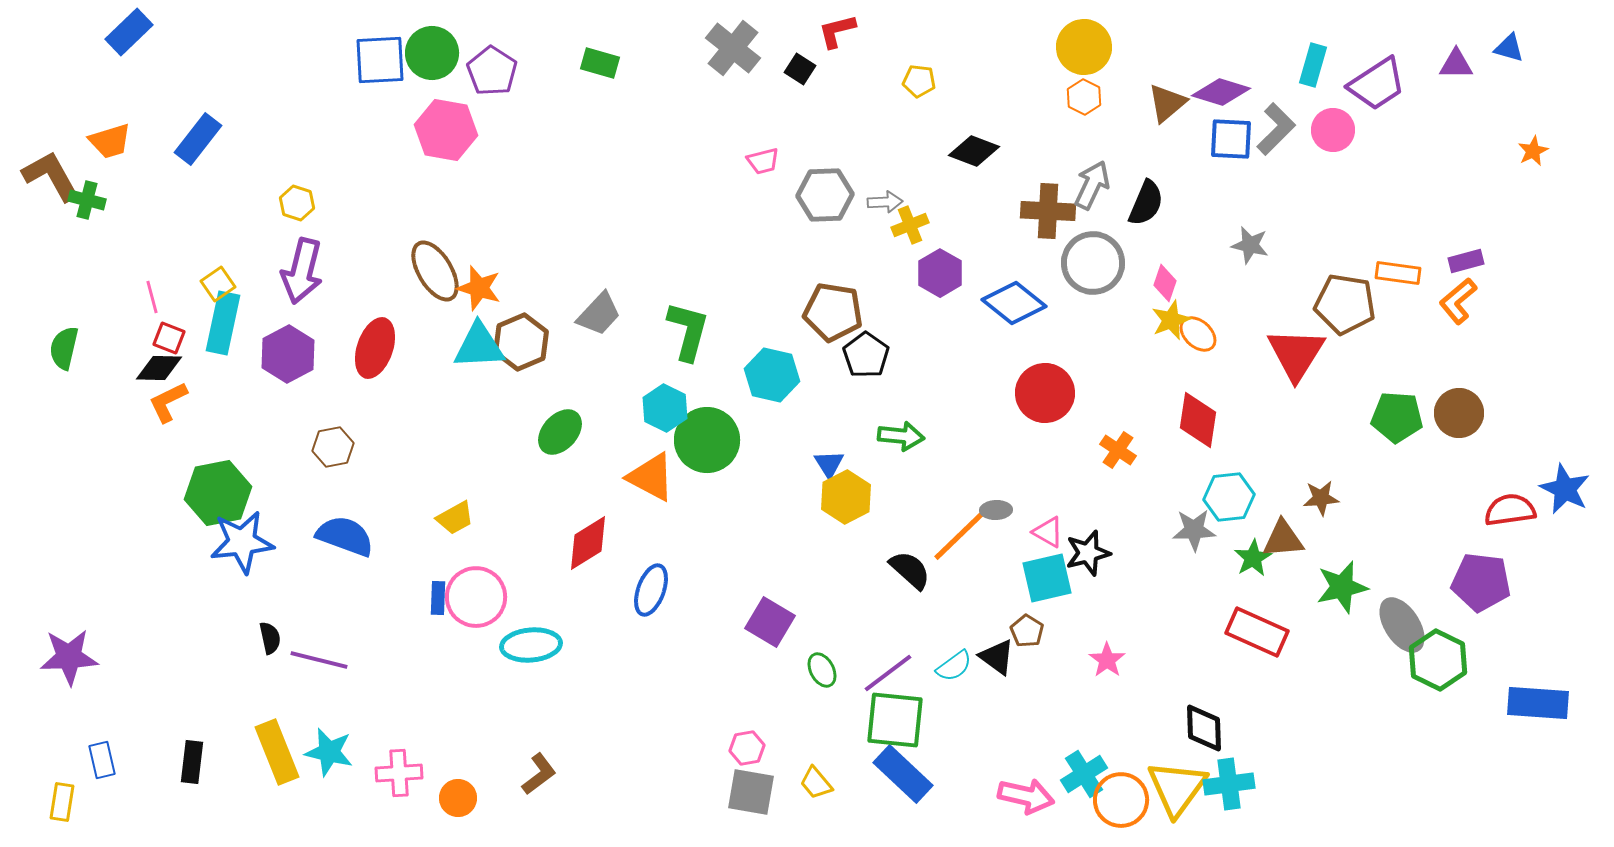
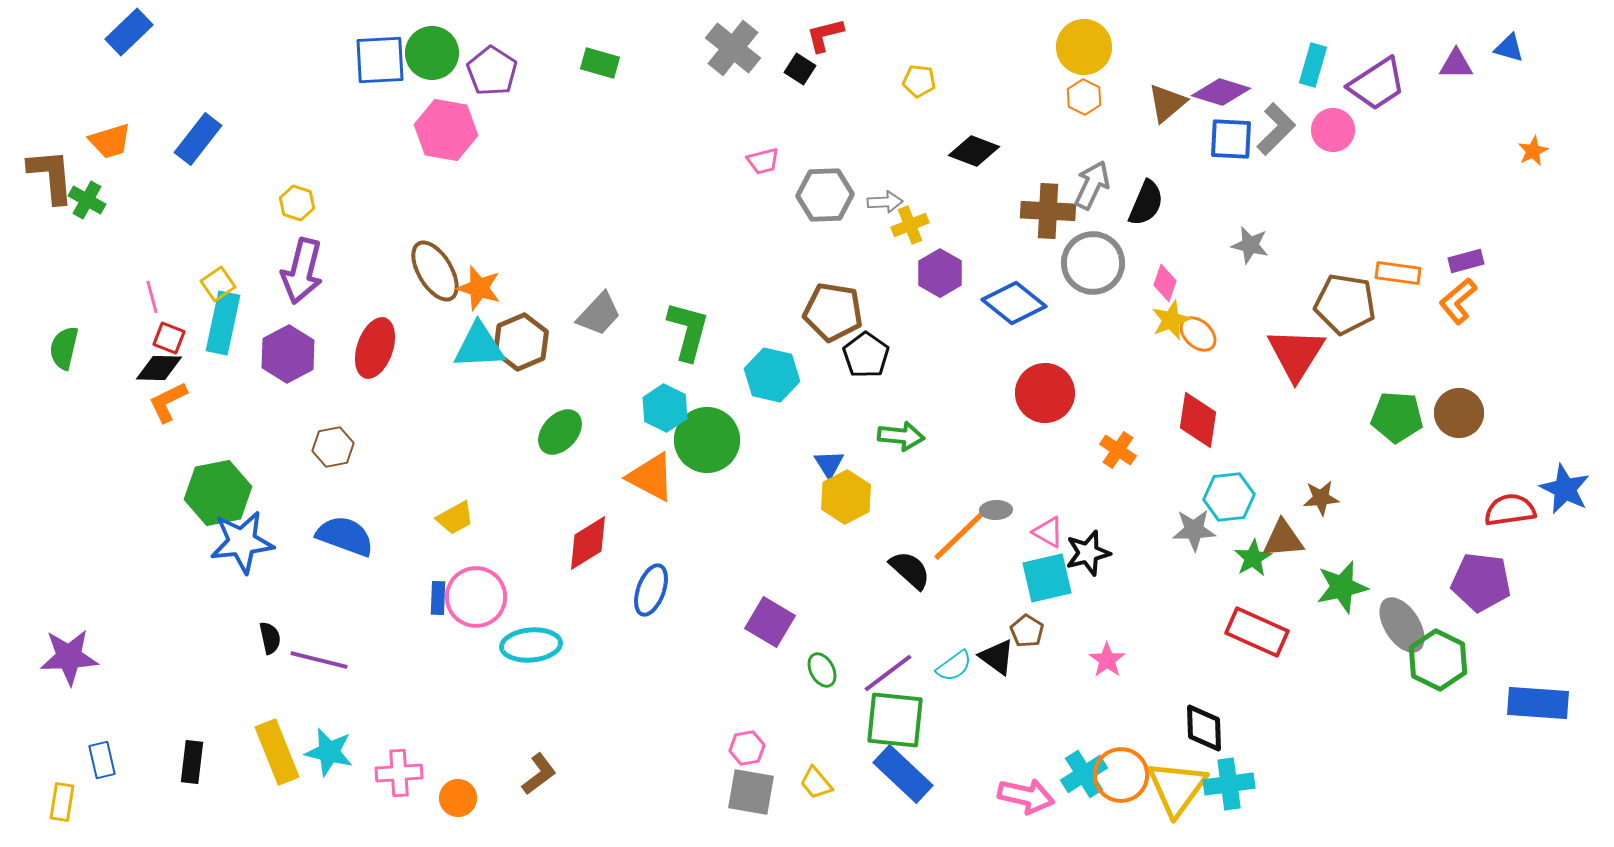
red L-shape at (837, 31): moved 12 px left, 4 px down
brown L-shape at (51, 176): rotated 24 degrees clockwise
green cross at (87, 200): rotated 15 degrees clockwise
orange circle at (1121, 800): moved 25 px up
